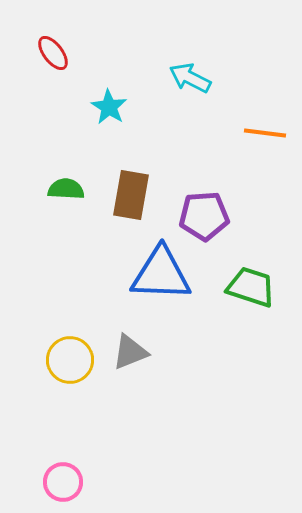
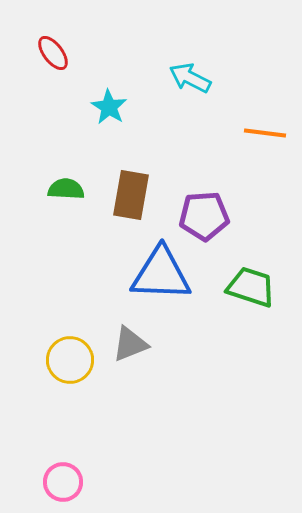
gray triangle: moved 8 px up
